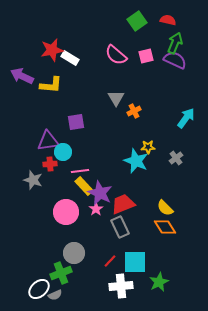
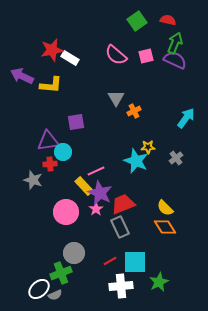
pink line: moved 16 px right; rotated 18 degrees counterclockwise
red line: rotated 16 degrees clockwise
